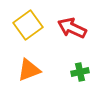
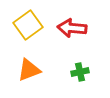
red arrow: rotated 20 degrees counterclockwise
